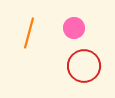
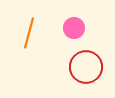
red circle: moved 2 px right, 1 px down
